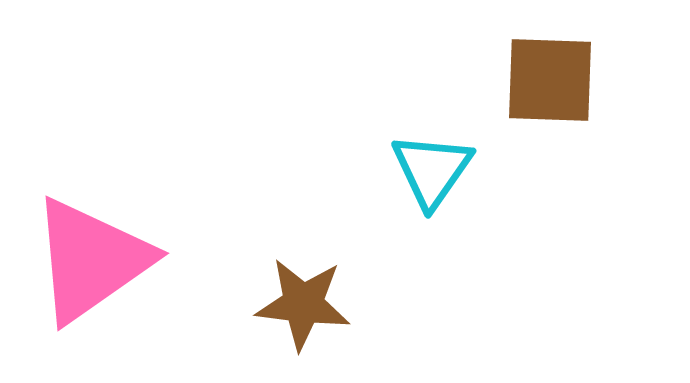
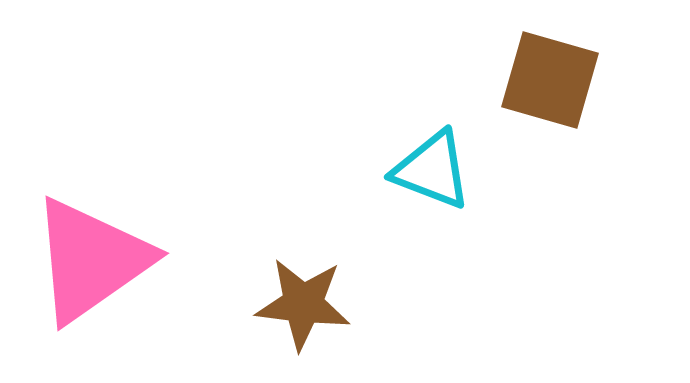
brown square: rotated 14 degrees clockwise
cyan triangle: rotated 44 degrees counterclockwise
